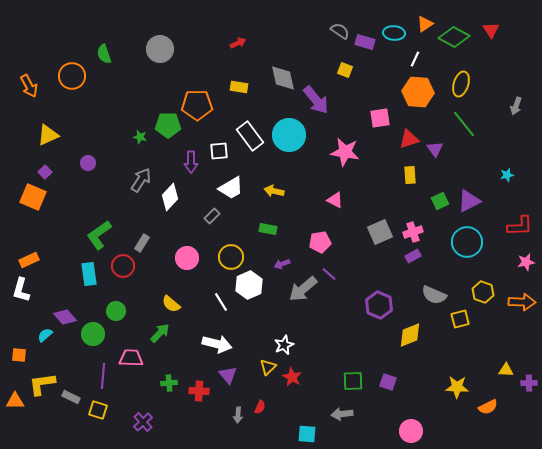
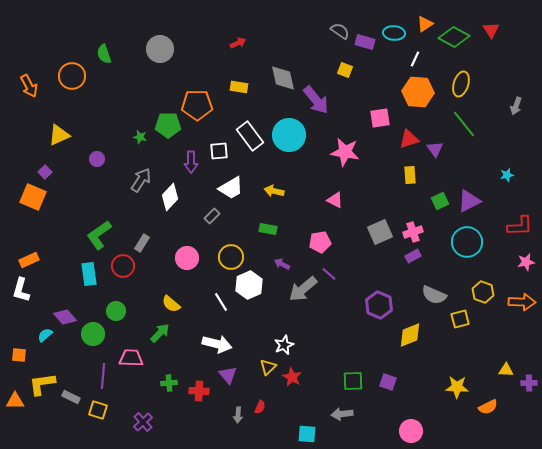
yellow triangle at (48, 135): moved 11 px right
purple circle at (88, 163): moved 9 px right, 4 px up
purple arrow at (282, 264): rotated 49 degrees clockwise
